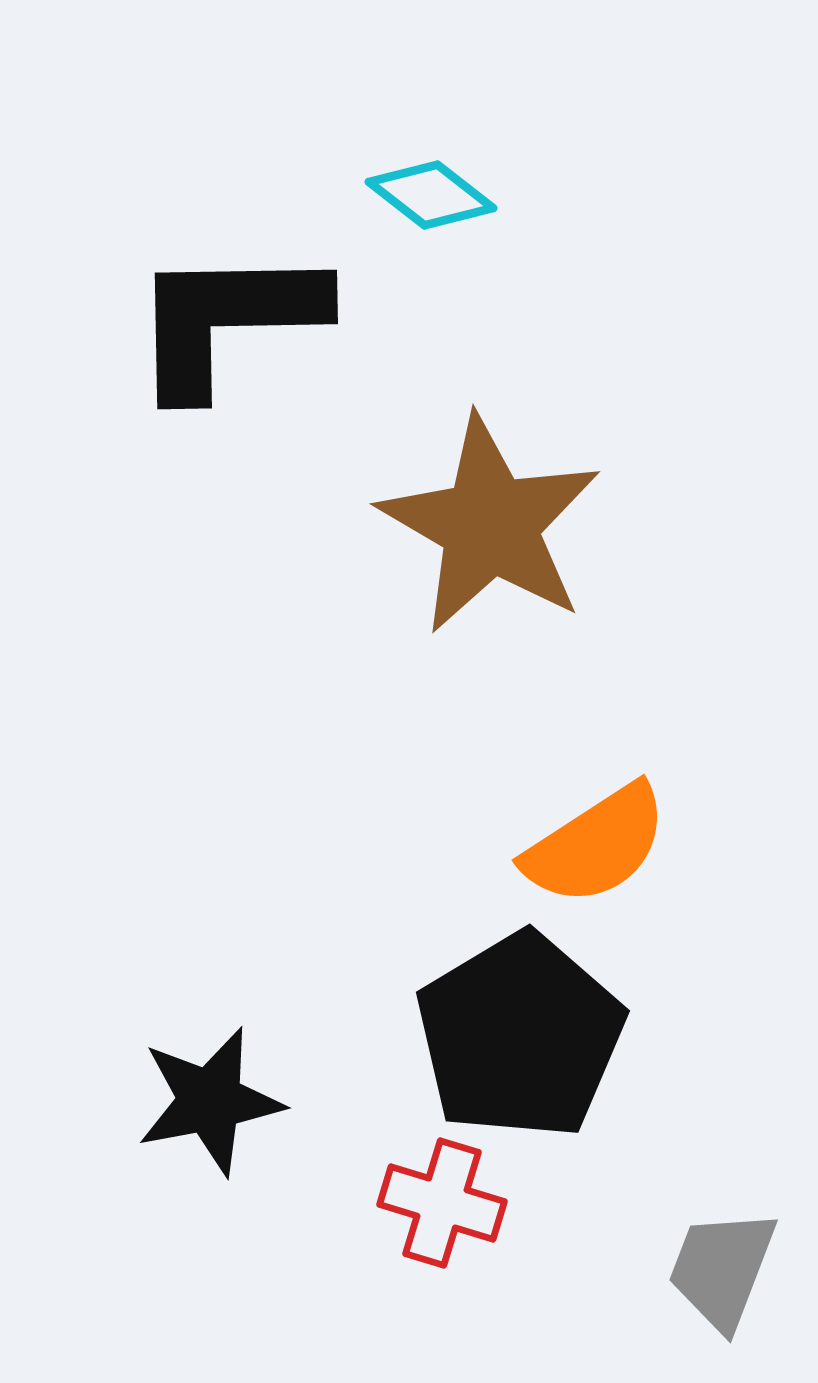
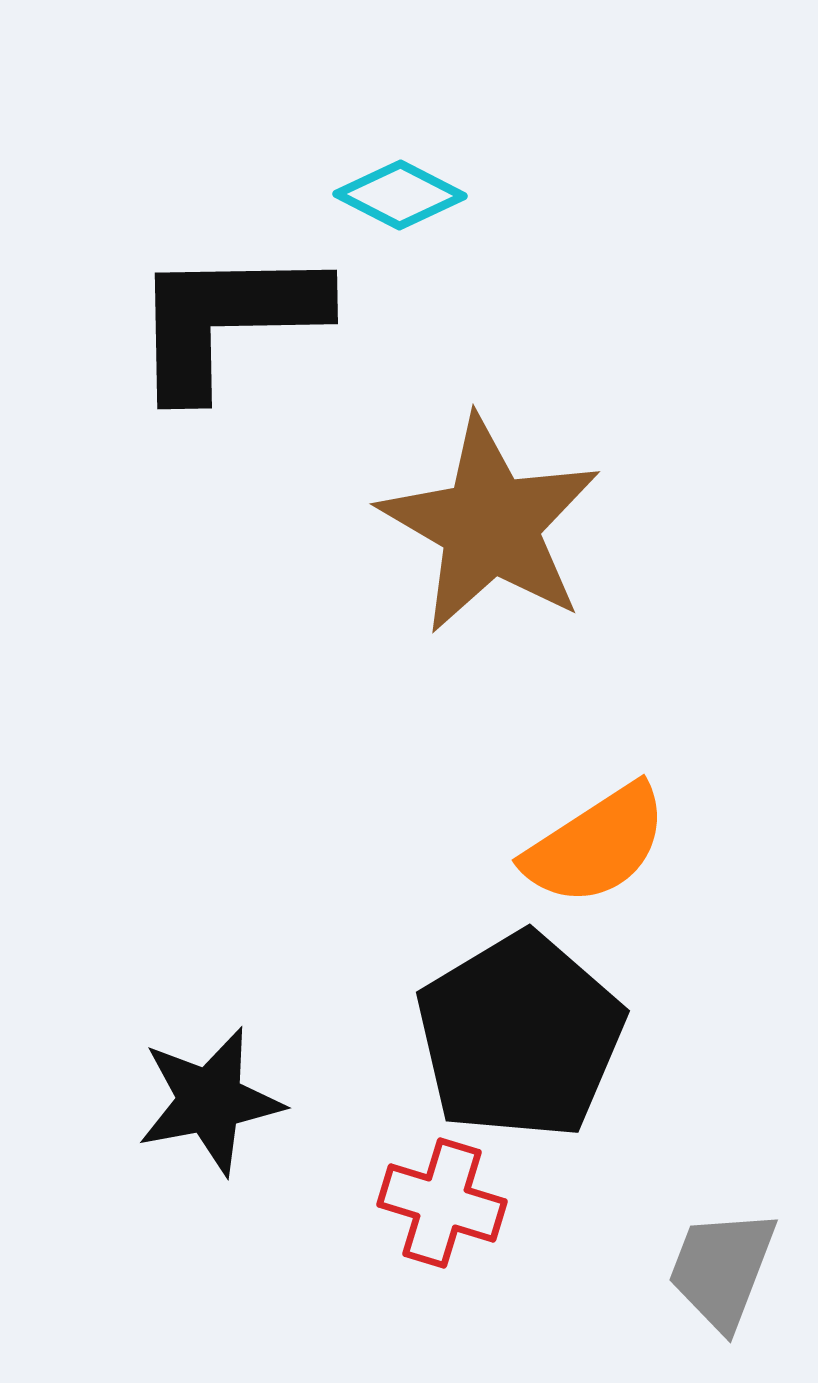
cyan diamond: moved 31 px left; rotated 11 degrees counterclockwise
